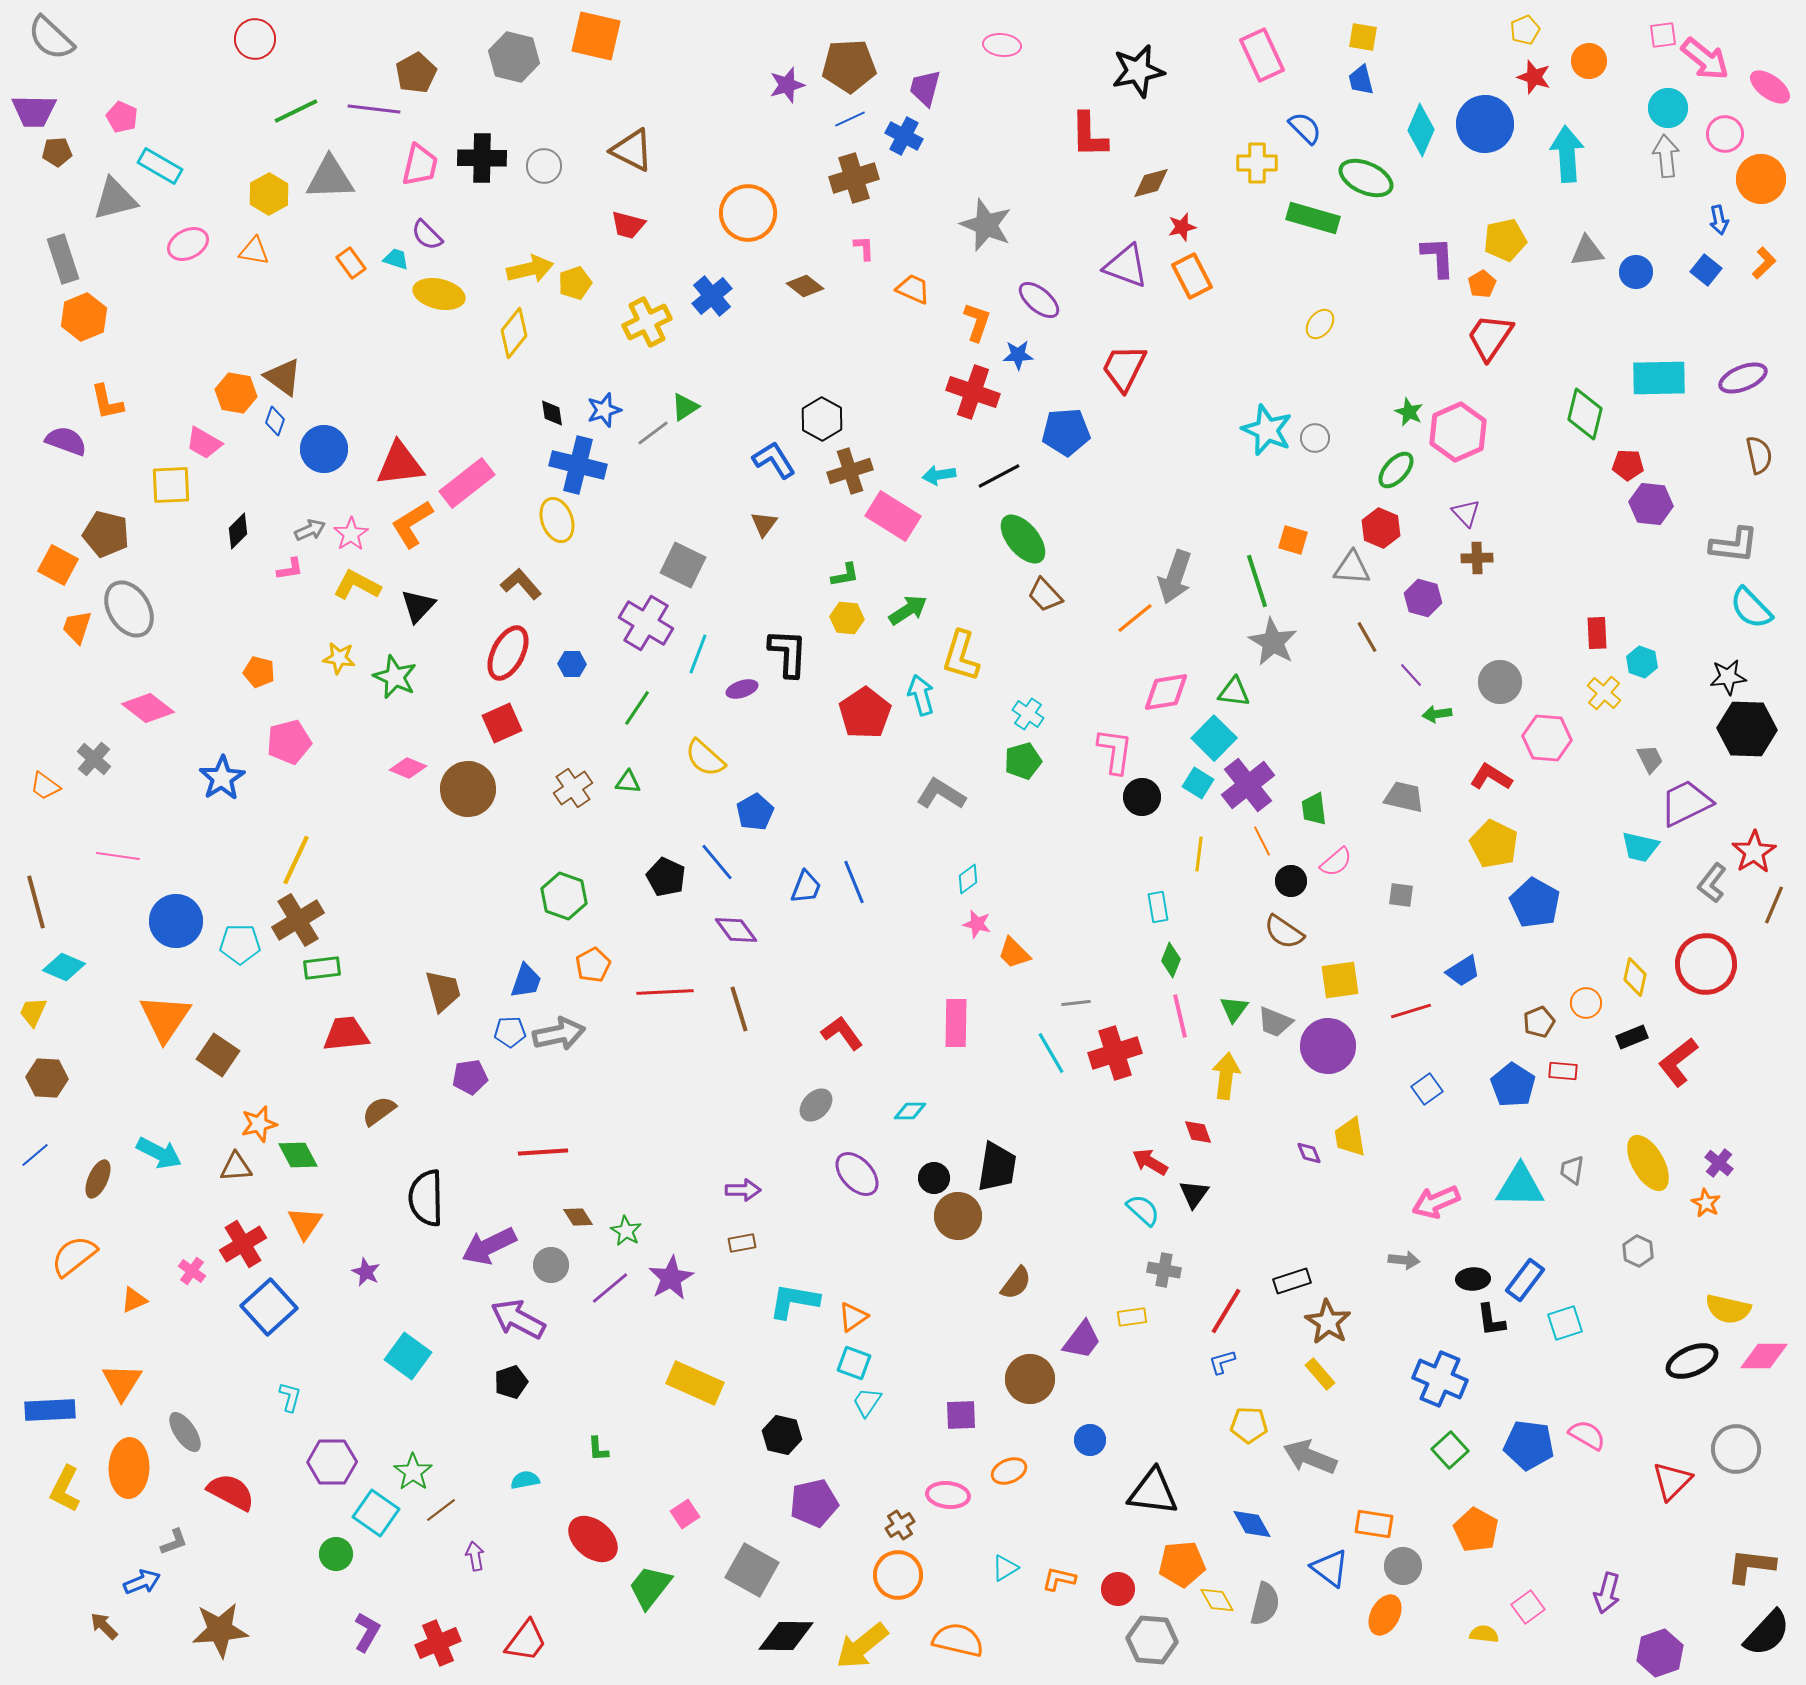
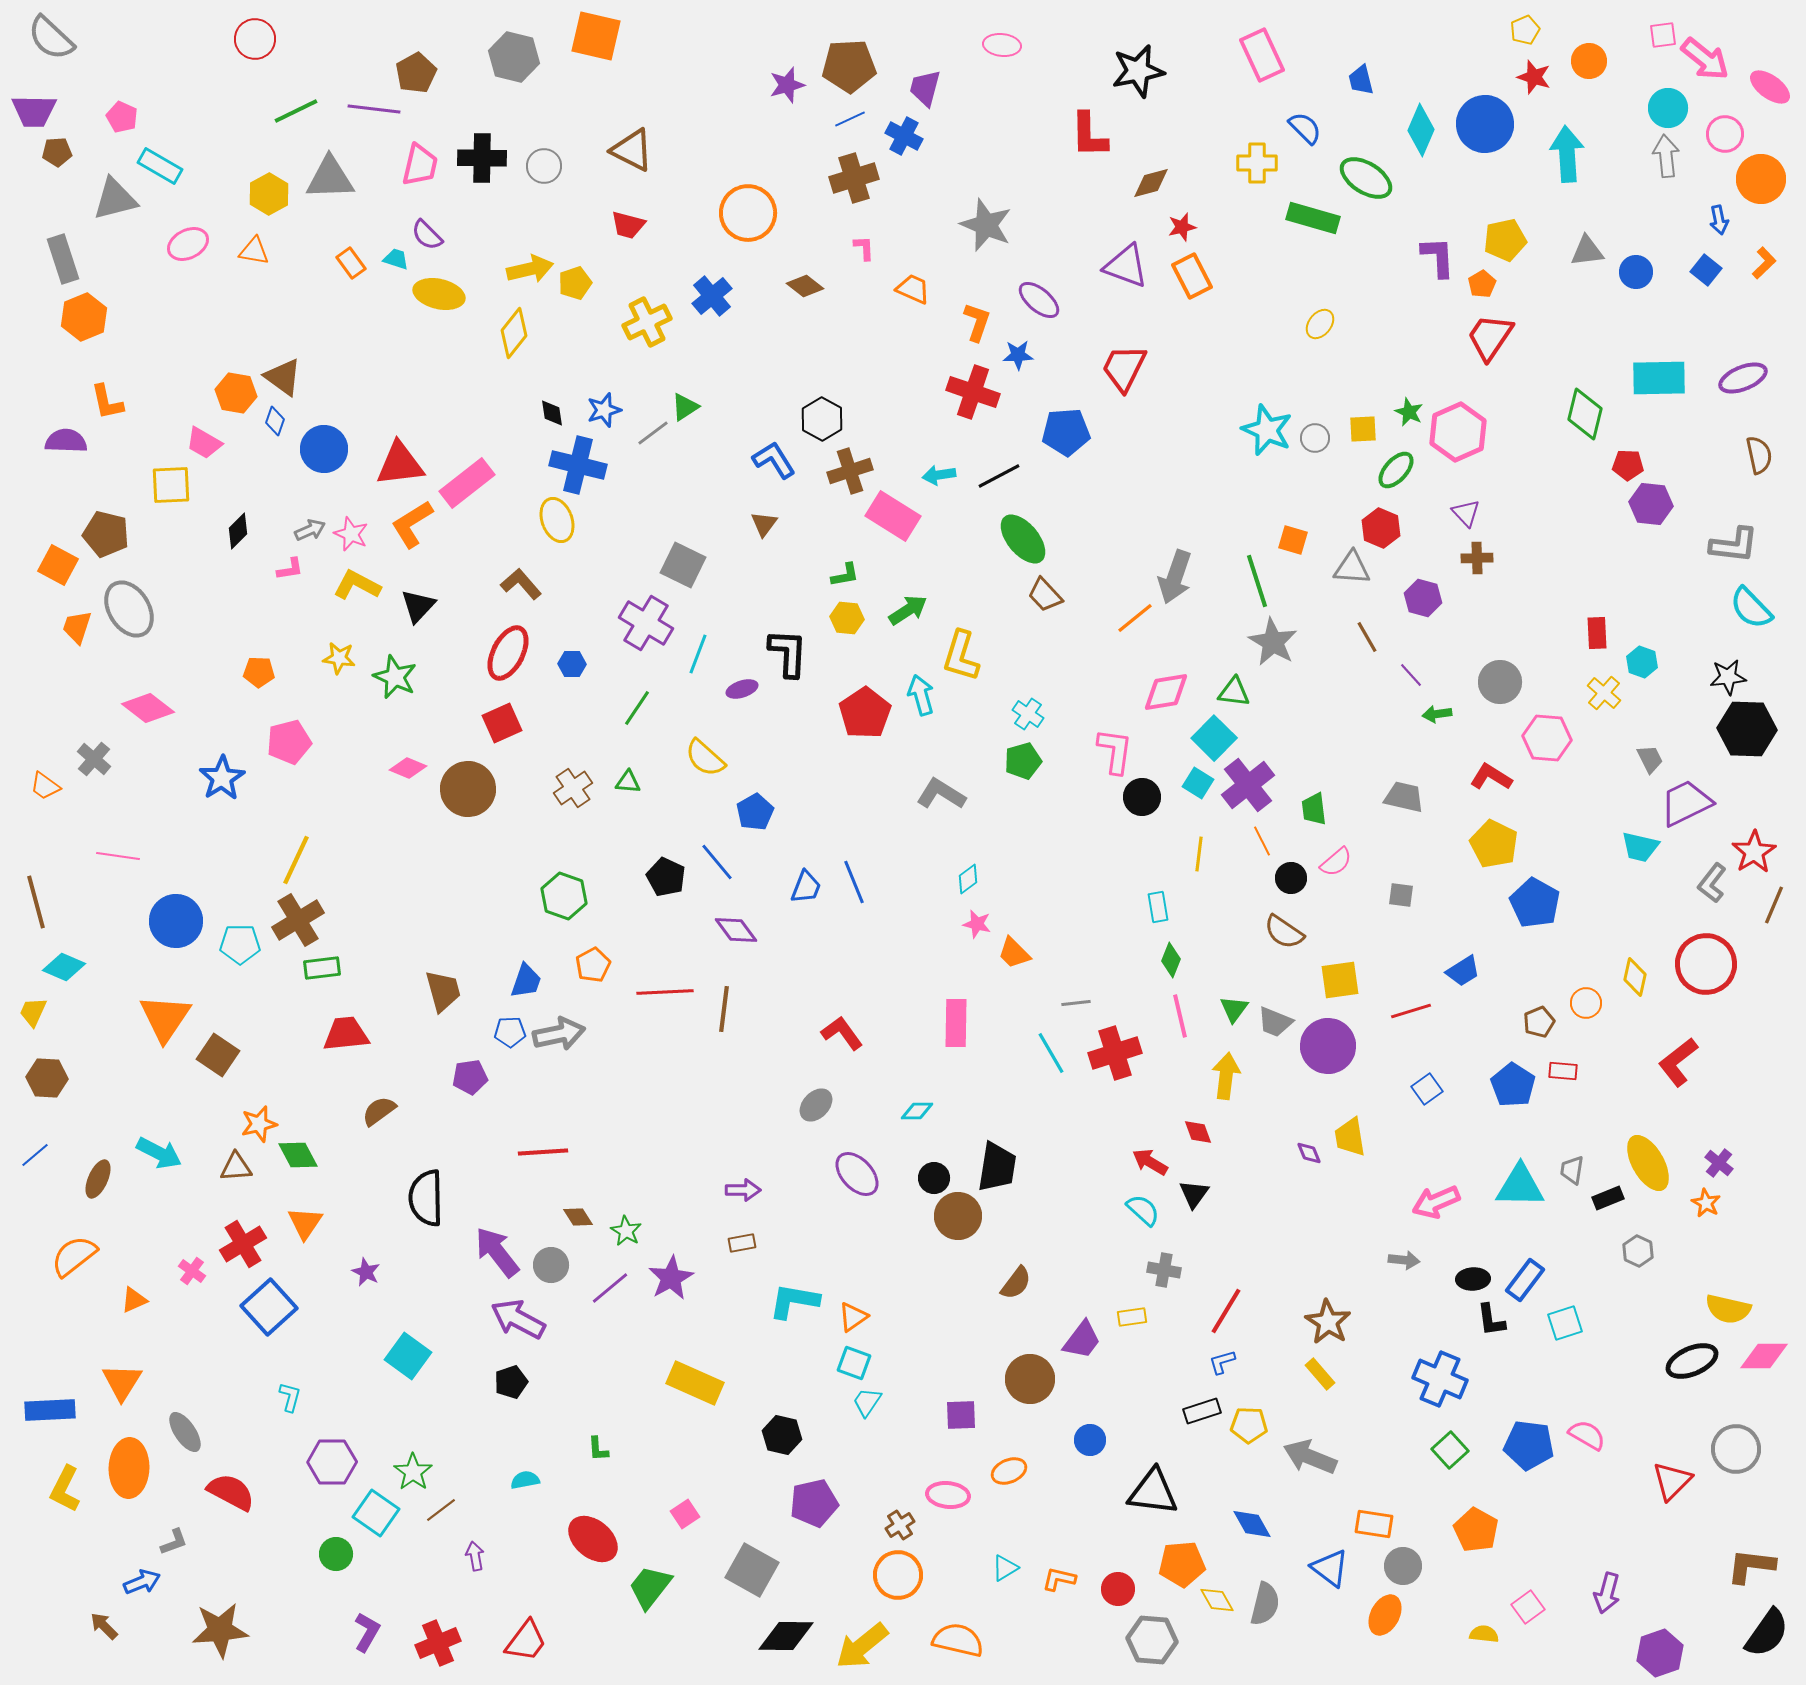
yellow square at (1363, 37): moved 392 px down; rotated 12 degrees counterclockwise
green ellipse at (1366, 178): rotated 8 degrees clockwise
purple semicircle at (66, 441): rotated 18 degrees counterclockwise
pink star at (351, 534): rotated 16 degrees counterclockwise
orange pentagon at (259, 672): rotated 12 degrees counterclockwise
black circle at (1291, 881): moved 3 px up
brown line at (739, 1009): moved 15 px left; rotated 24 degrees clockwise
black rectangle at (1632, 1037): moved 24 px left, 161 px down
cyan diamond at (910, 1111): moved 7 px right
purple arrow at (489, 1246): moved 8 px right, 6 px down; rotated 78 degrees clockwise
black rectangle at (1292, 1281): moved 90 px left, 130 px down
black semicircle at (1767, 1633): rotated 8 degrees counterclockwise
